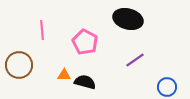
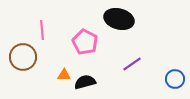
black ellipse: moved 9 px left
purple line: moved 3 px left, 4 px down
brown circle: moved 4 px right, 8 px up
black semicircle: rotated 30 degrees counterclockwise
blue circle: moved 8 px right, 8 px up
